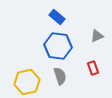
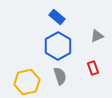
blue hexagon: rotated 24 degrees clockwise
